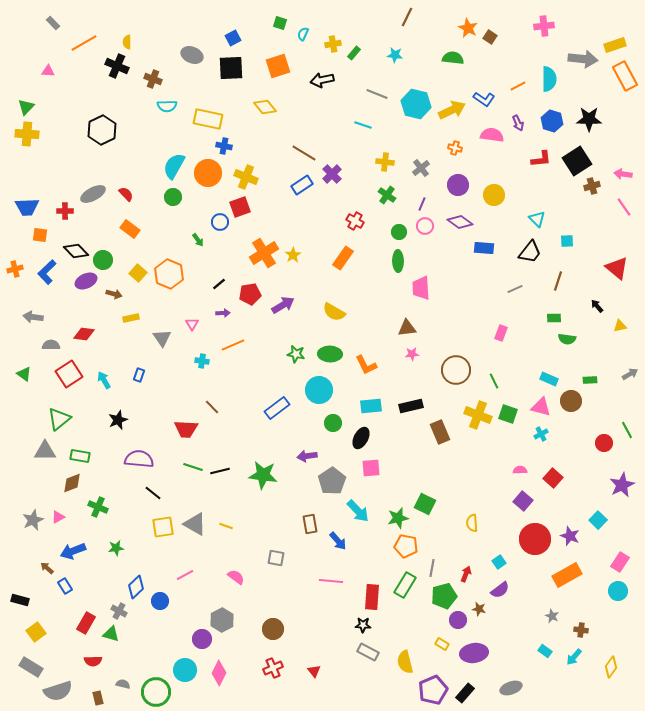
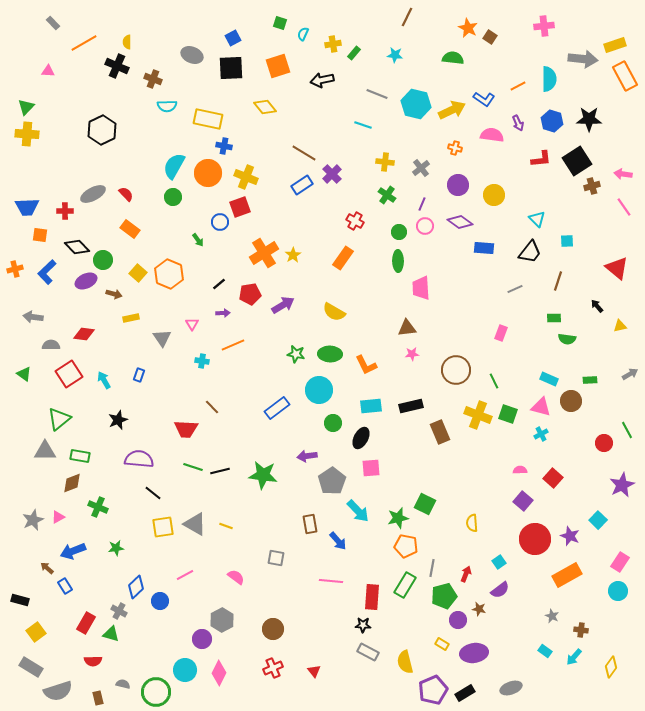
black diamond at (76, 251): moved 1 px right, 4 px up
black rectangle at (465, 693): rotated 18 degrees clockwise
